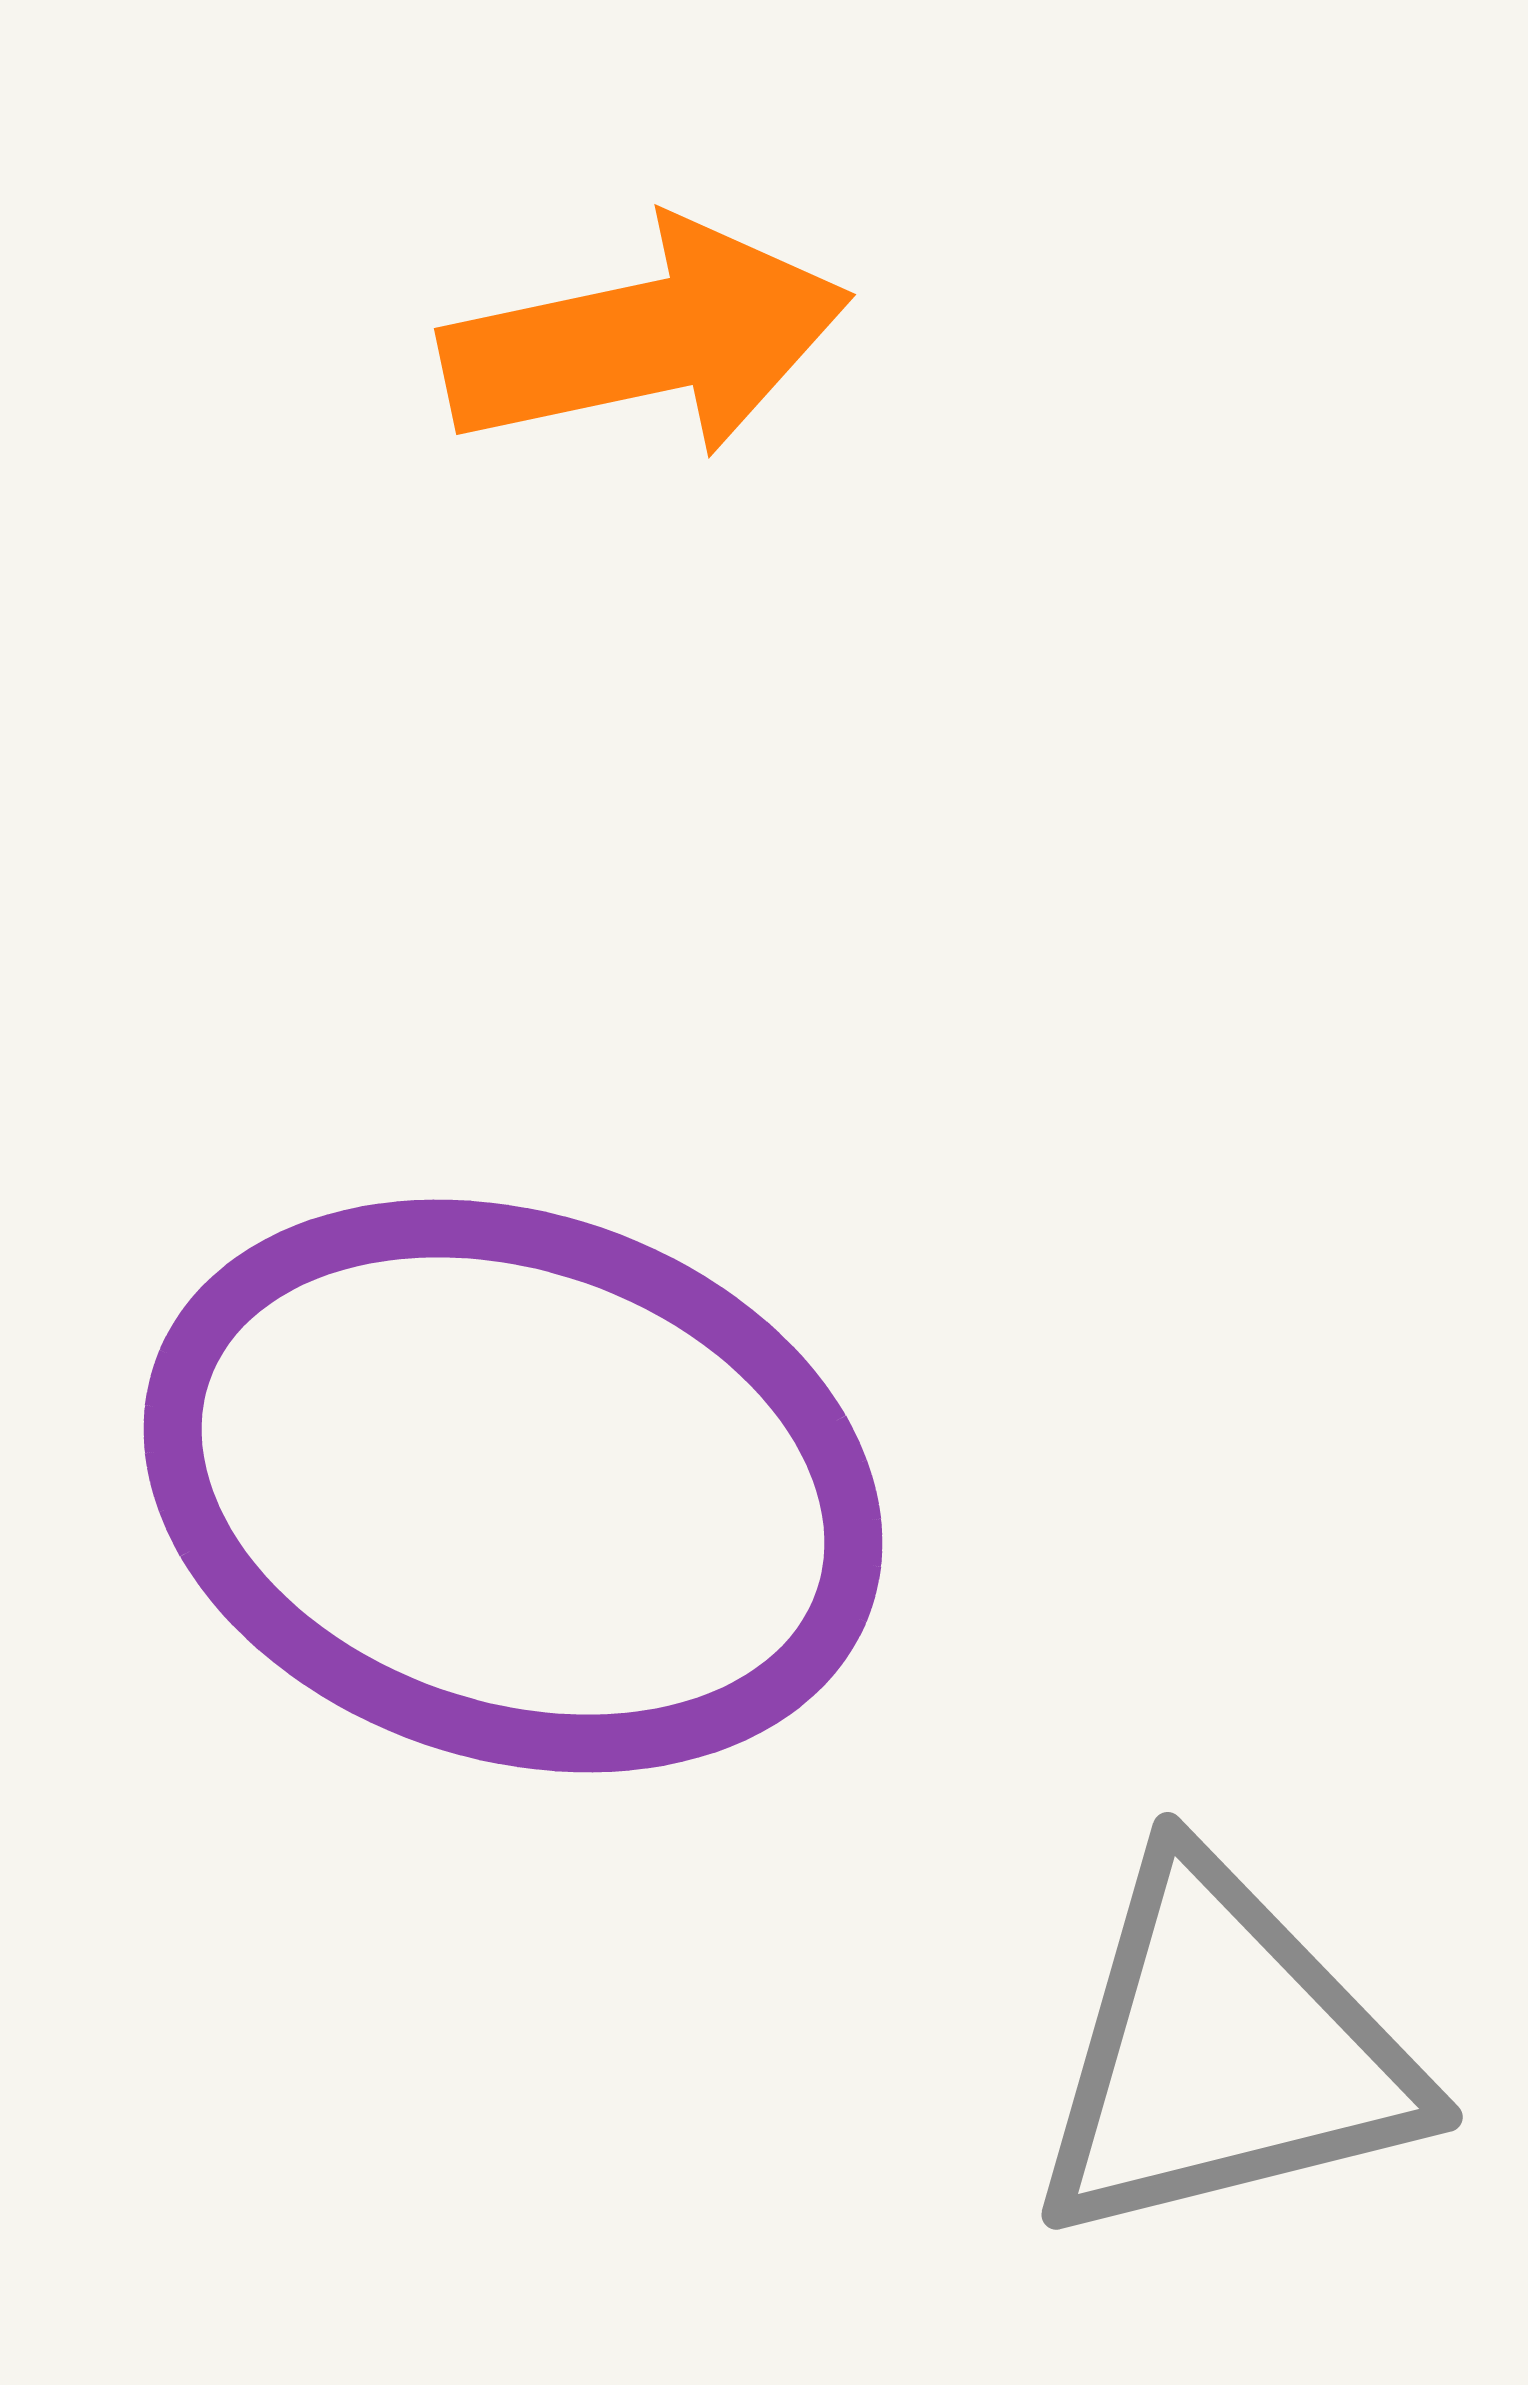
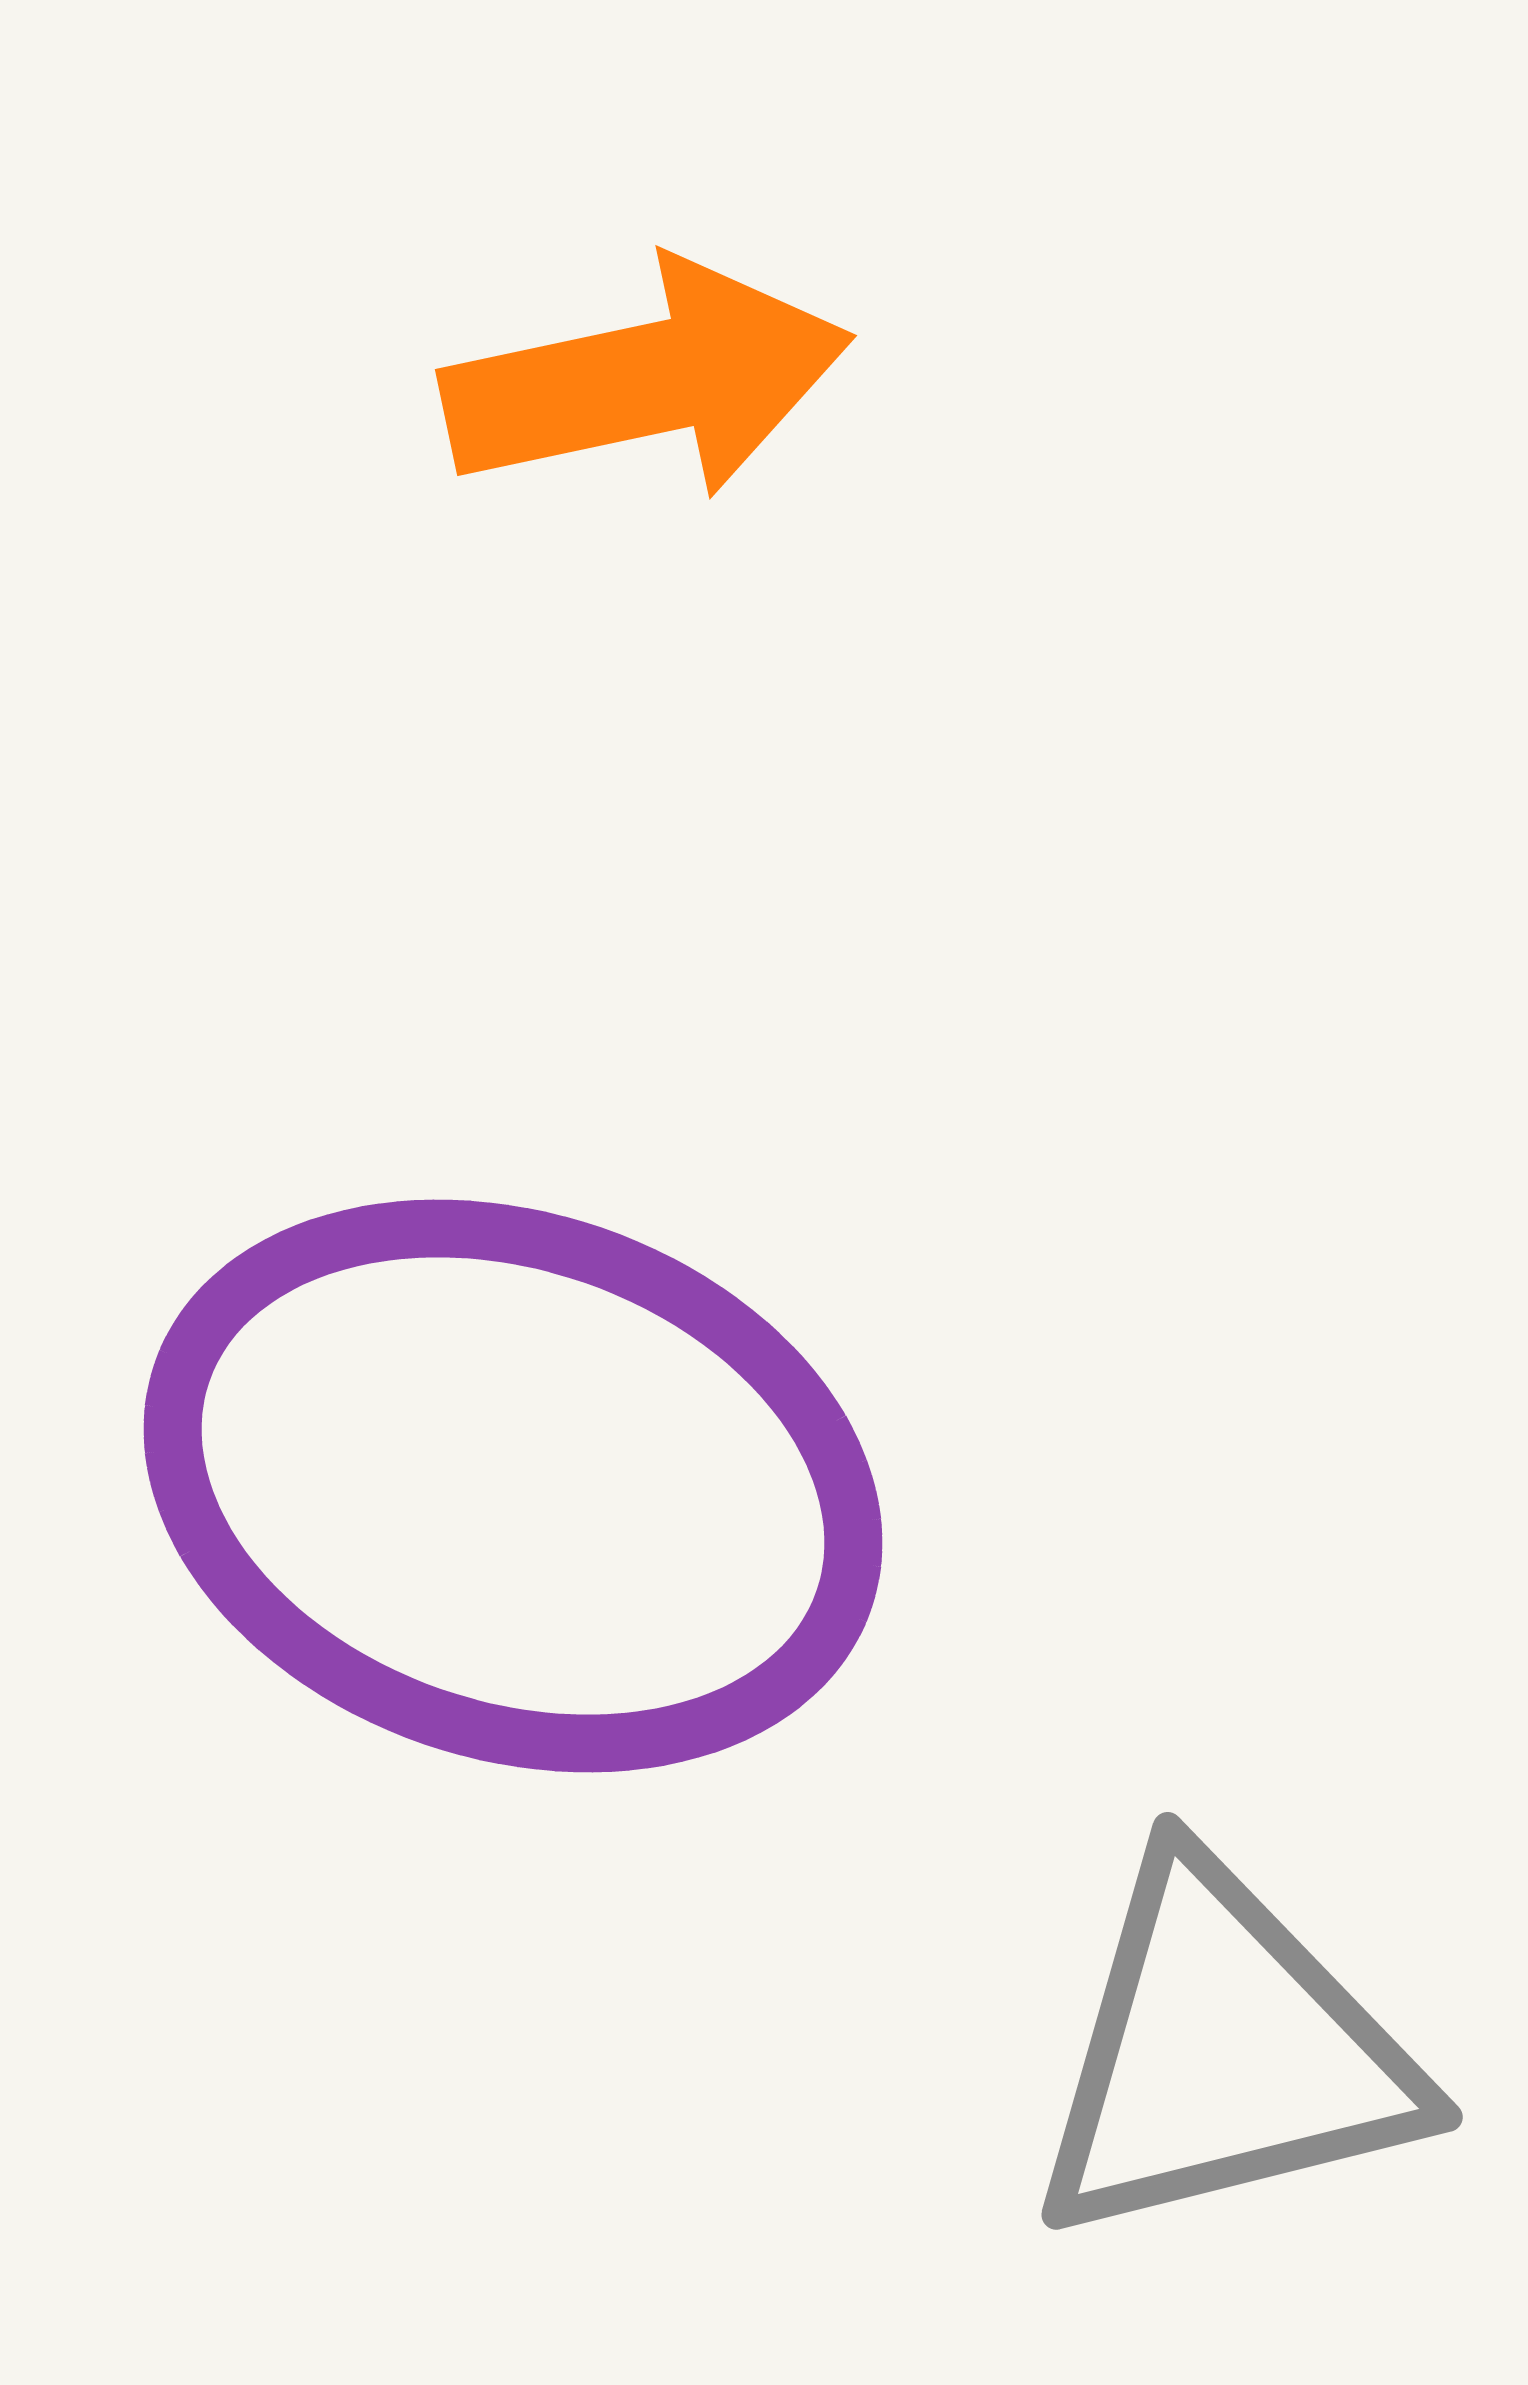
orange arrow: moved 1 px right, 41 px down
